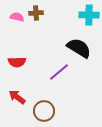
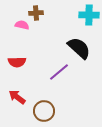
pink semicircle: moved 5 px right, 8 px down
black semicircle: rotated 10 degrees clockwise
